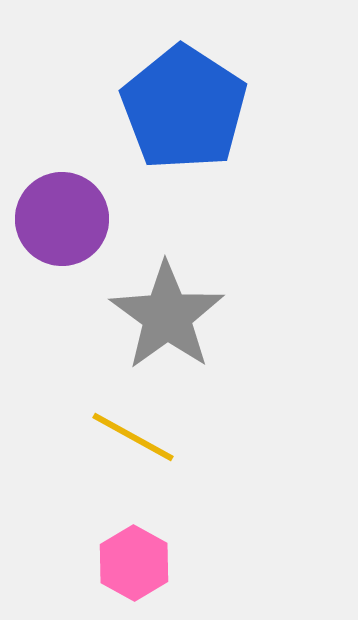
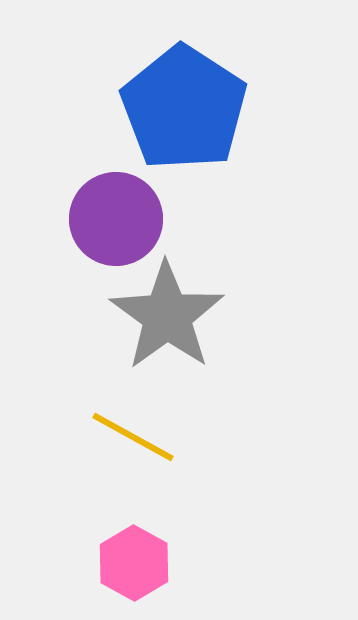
purple circle: moved 54 px right
